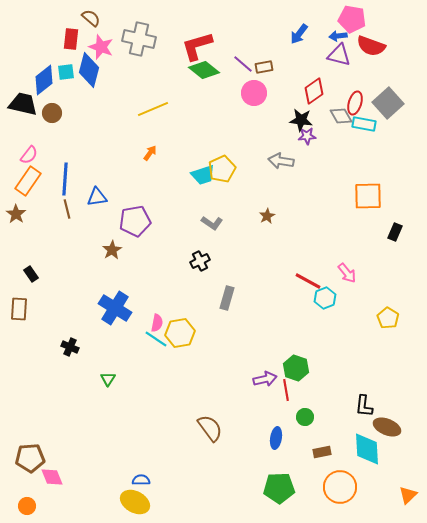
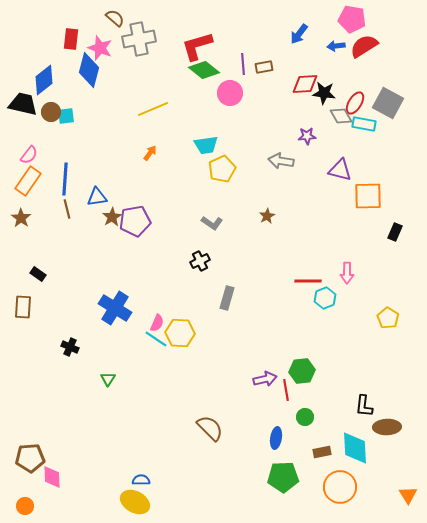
brown semicircle at (91, 18): moved 24 px right
blue arrow at (338, 36): moved 2 px left, 10 px down
gray cross at (139, 39): rotated 24 degrees counterclockwise
red semicircle at (371, 46): moved 7 px left; rotated 128 degrees clockwise
pink star at (101, 47): moved 1 px left, 1 px down
purple triangle at (339, 55): moved 1 px right, 115 px down
purple line at (243, 64): rotated 45 degrees clockwise
cyan square at (66, 72): moved 44 px down
red diamond at (314, 91): moved 9 px left, 7 px up; rotated 32 degrees clockwise
pink circle at (254, 93): moved 24 px left
red ellipse at (355, 103): rotated 15 degrees clockwise
gray square at (388, 103): rotated 20 degrees counterclockwise
brown circle at (52, 113): moved 1 px left, 1 px up
black star at (301, 120): moved 23 px right, 27 px up
cyan trapezoid at (203, 175): moved 3 px right, 30 px up; rotated 10 degrees clockwise
brown star at (16, 214): moved 5 px right, 4 px down
brown star at (112, 250): moved 33 px up
pink arrow at (347, 273): rotated 40 degrees clockwise
black rectangle at (31, 274): moved 7 px right; rotated 21 degrees counterclockwise
red line at (308, 281): rotated 28 degrees counterclockwise
brown rectangle at (19, 309): moved 4 px right, 2 px up
pink semicircle at (157, 323): rotated 12 degrees clockwise
yellow hexagon at (180, 333): rotated 12 degrees clockwise
green hexagon at (296, 368): moved 6 px right, 3 px down; rotated 25 degrees counterclockwise
brown ellipse at (387, 427): rotated 24 degrees counterclockwise
brown semicircle at (210, 428): rotated 8 degrees counterclockwise
cyan diamond at (367, 449): moved 12 px left, 1 px up
pink diamond at (52, 477): rotated 20 degrees clockwise
green pentagon at (279, 488): moved 4 px right, 11 px up
orange triangle at (408, 495): rotated 18 degrees counterclockwise
orange circle at (27, 506): moved 2 px left
